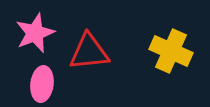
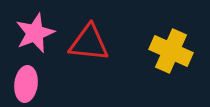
red triangle: moved 9 px up; rotated 12 degrees clockwise
pink ellipse: moved 16 px left
